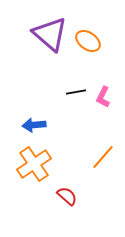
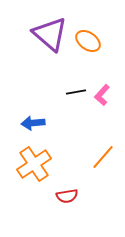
pink L-shape: moved 1 px left, 2 px up; rotated 15 degrees clockwise
blue arrow: moved 1 px left, 2 px up
red semicircle: rotated 130 degrees clockwise
